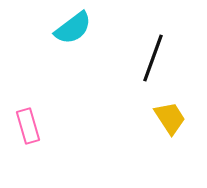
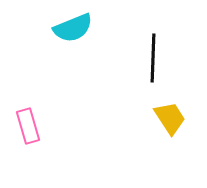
cyan semicircle: rotated 15 degrees clockwise
black line: rotated 18 degrees counterclockwise
